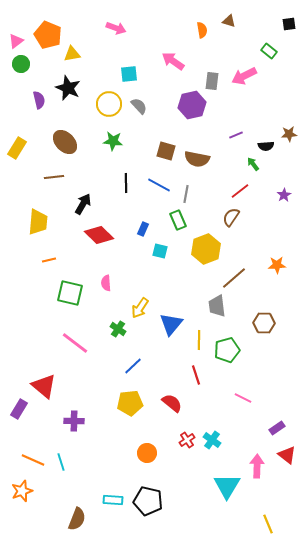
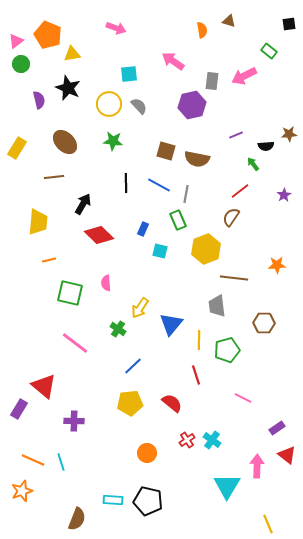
brown line at (234, 278): rotated 48 degrees clockwise
